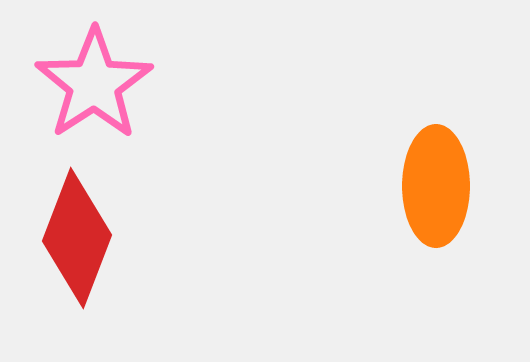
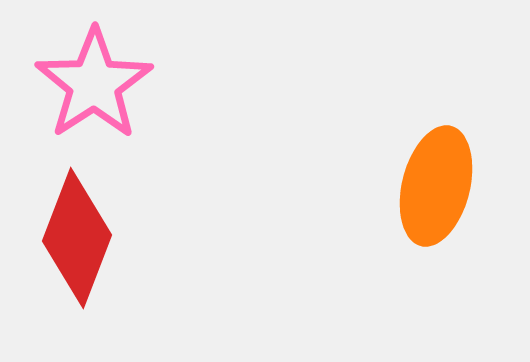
orange ellipse: rotated 14 degrees clockwise
